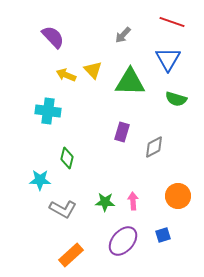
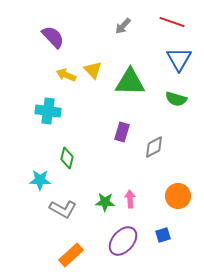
gray arrow: moved 9 px up
blue triangle: moved 11 px right
pink arrow: moved 3 px left, 2 px up
